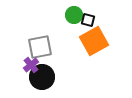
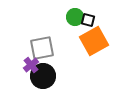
green circle: moved 1 px right, 2 px down
gray square: moved 2 px right, 1 px down
black circle: moved 1 px right, 1 px up
